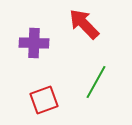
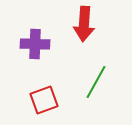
red arrow: rotated 132 degrees counterclockwise
purple cross: moved 1 px right, 1 px down
